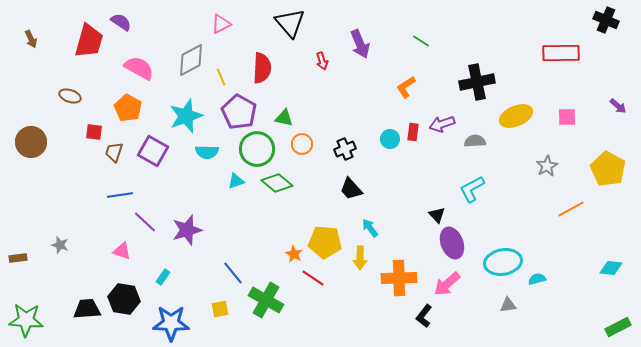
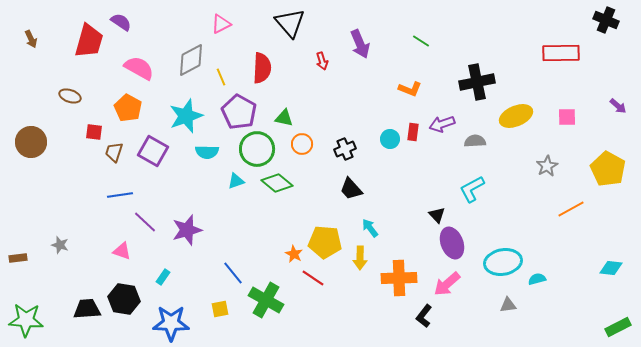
orange L-shape at (406, 87): moved 4 px right, 2 px down; rotated 125 degrees counterclockwise
